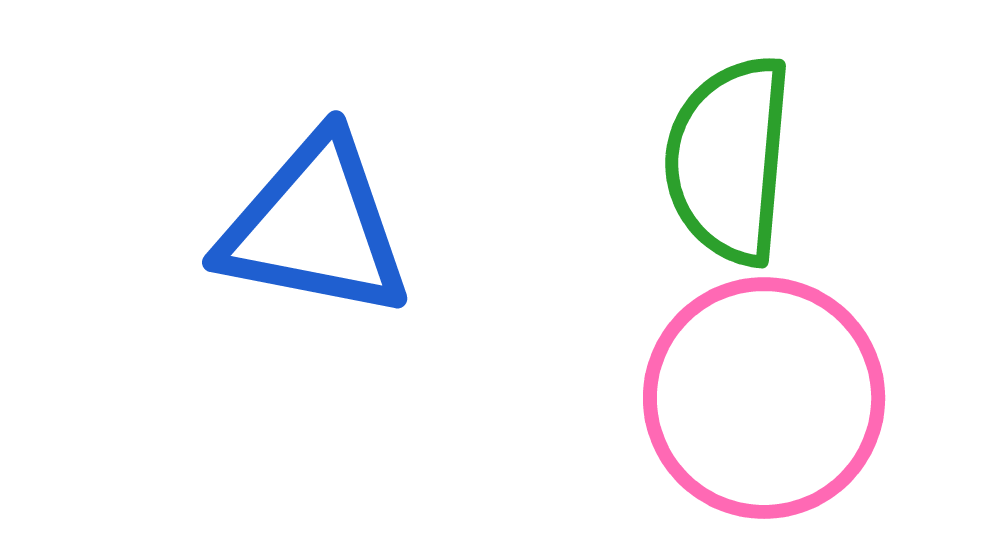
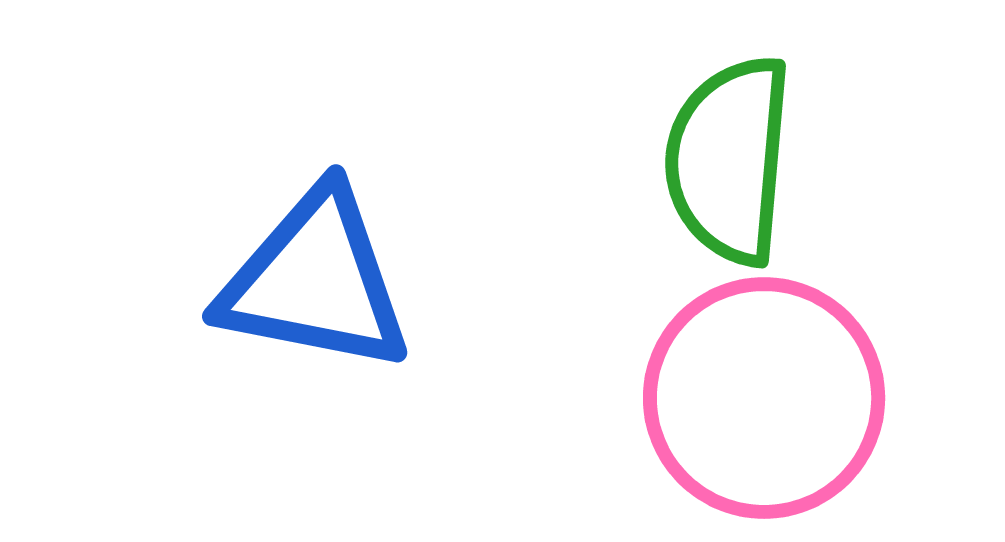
blue triangle: moved 54 px down
